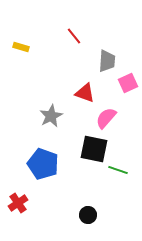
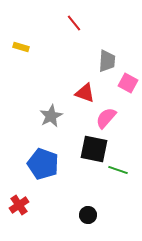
red line: moved 13 px up
pink square: rotated 36 degrees counterclockwise
red cross: moved 1 px right, 2 px down
